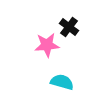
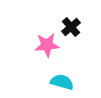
black cross: moved 2 px right; rotated 12 degrees clockwise
